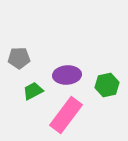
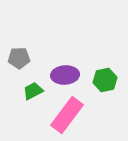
purple ellipse: moved 2 px left
green hexagon: moved 2 px left, 5 px up
pink rectangle: moved 1 px right
